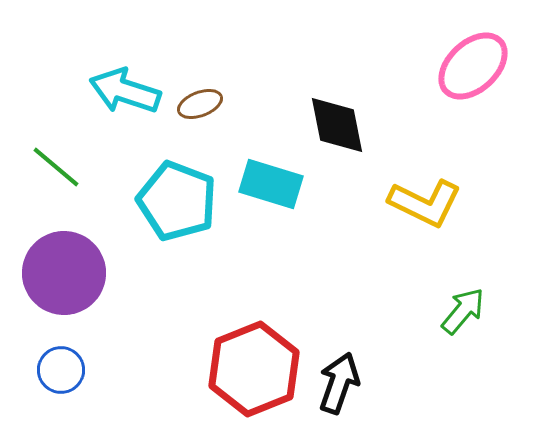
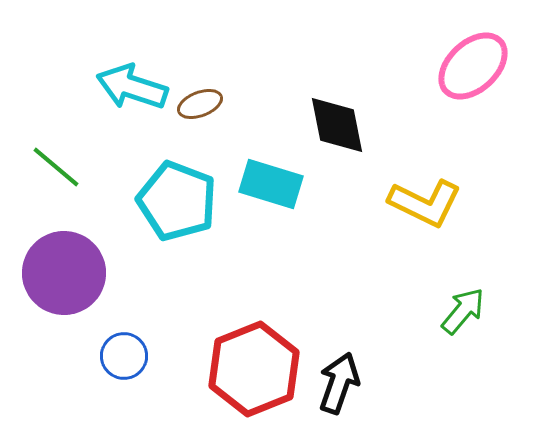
cyan arrow: moved 7 px right, 4 px up
blue circle: moved 63 px right, 14 px up
